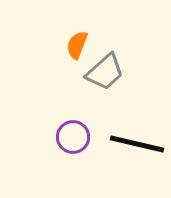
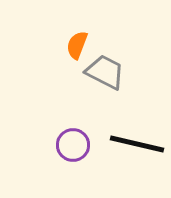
gray trapezoid: rotated 111 degrees counterclockwise
purple circle: moved 8 px down
